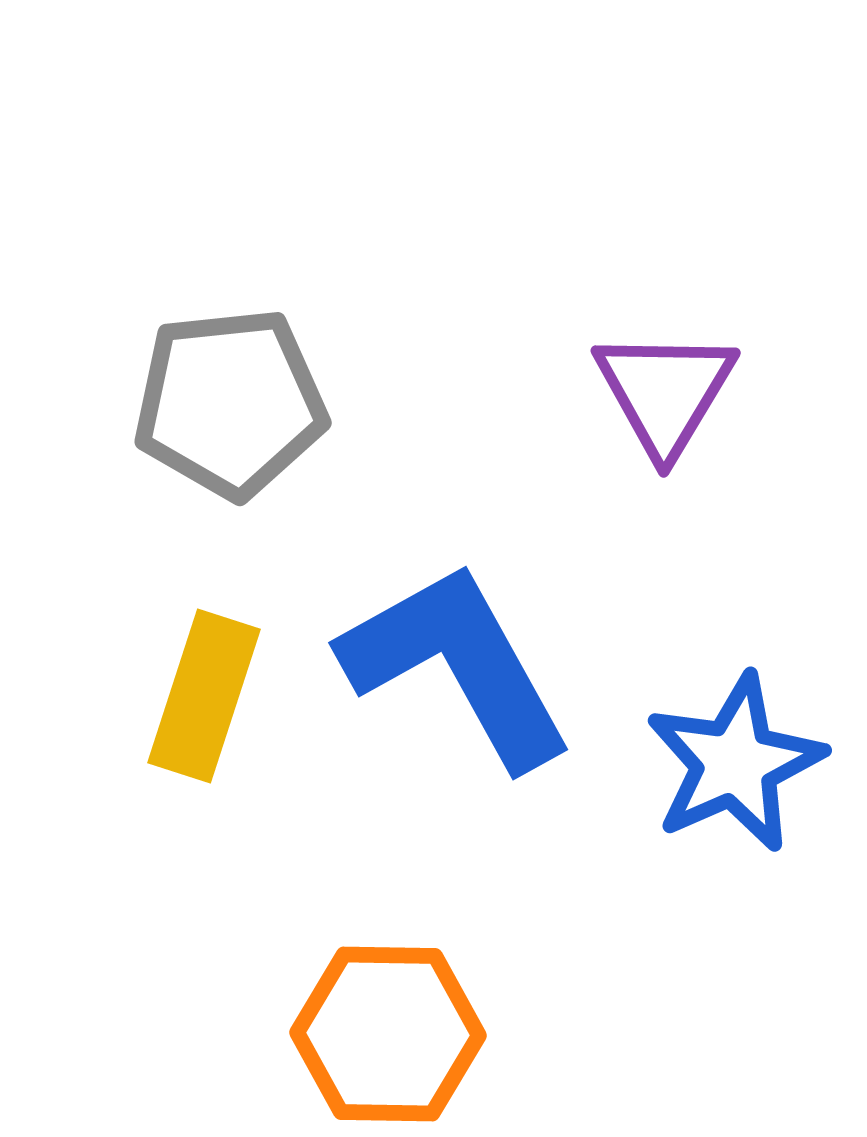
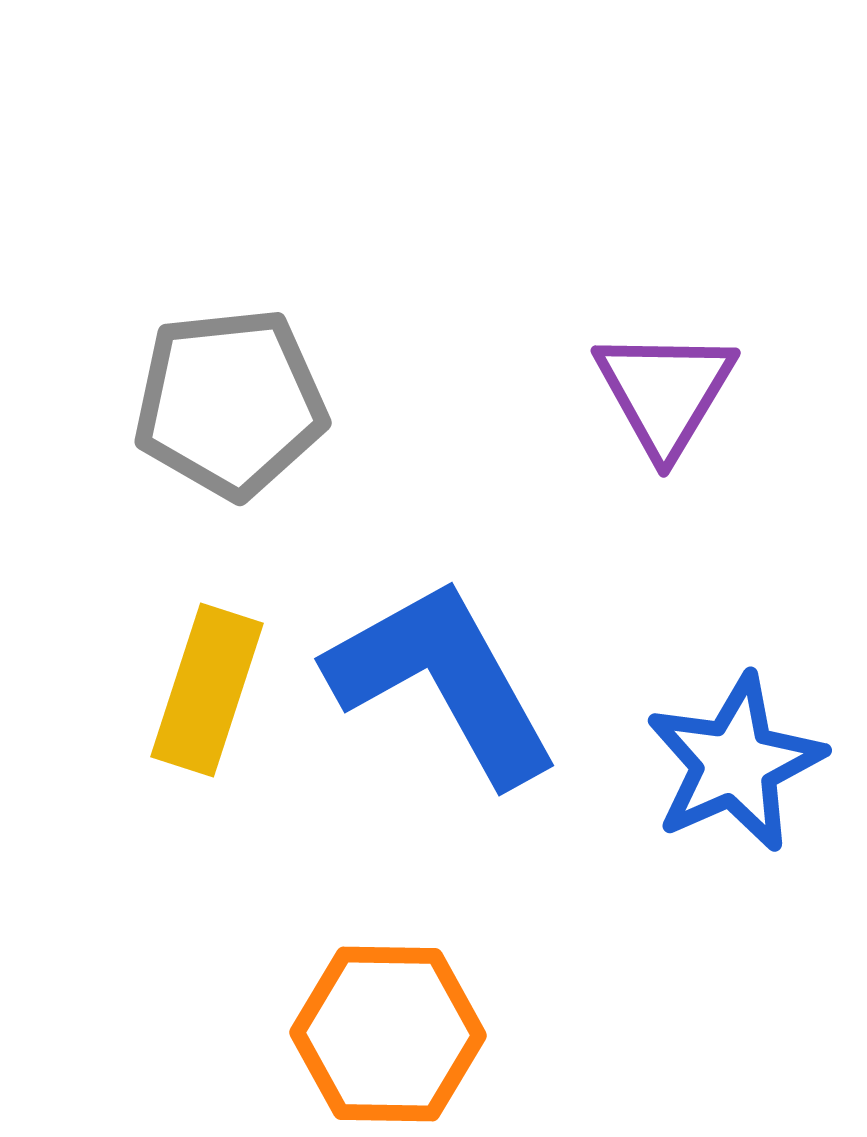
blue L-shape: moved 14 px left, 16 px down
yellow rectangle: moved 3 px right, 6 px up
